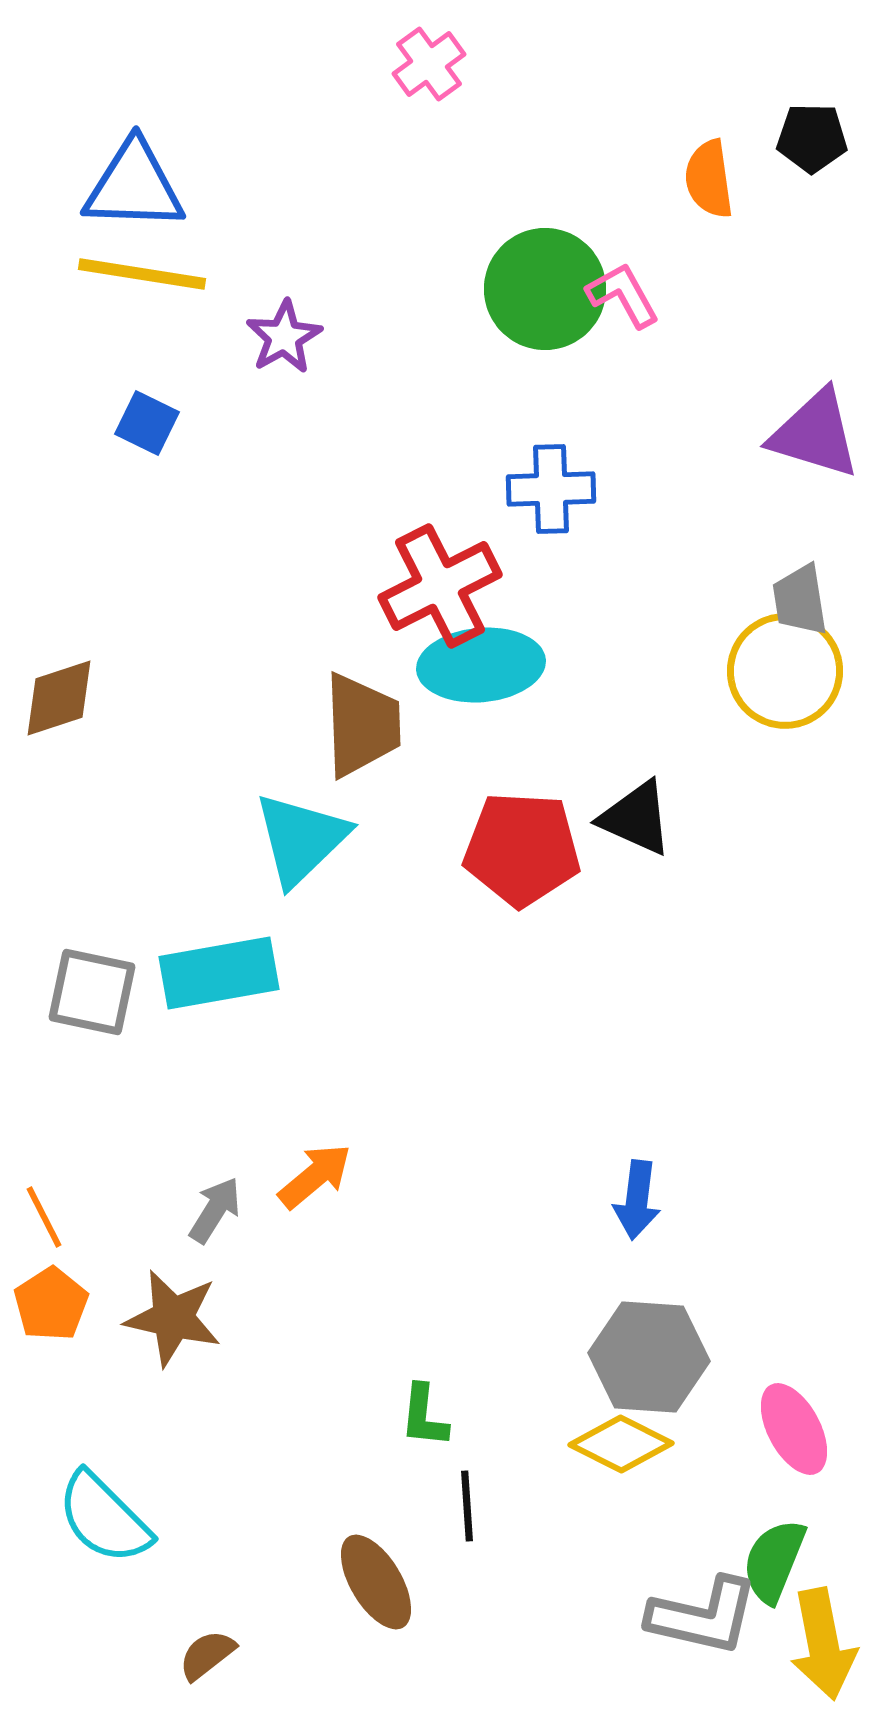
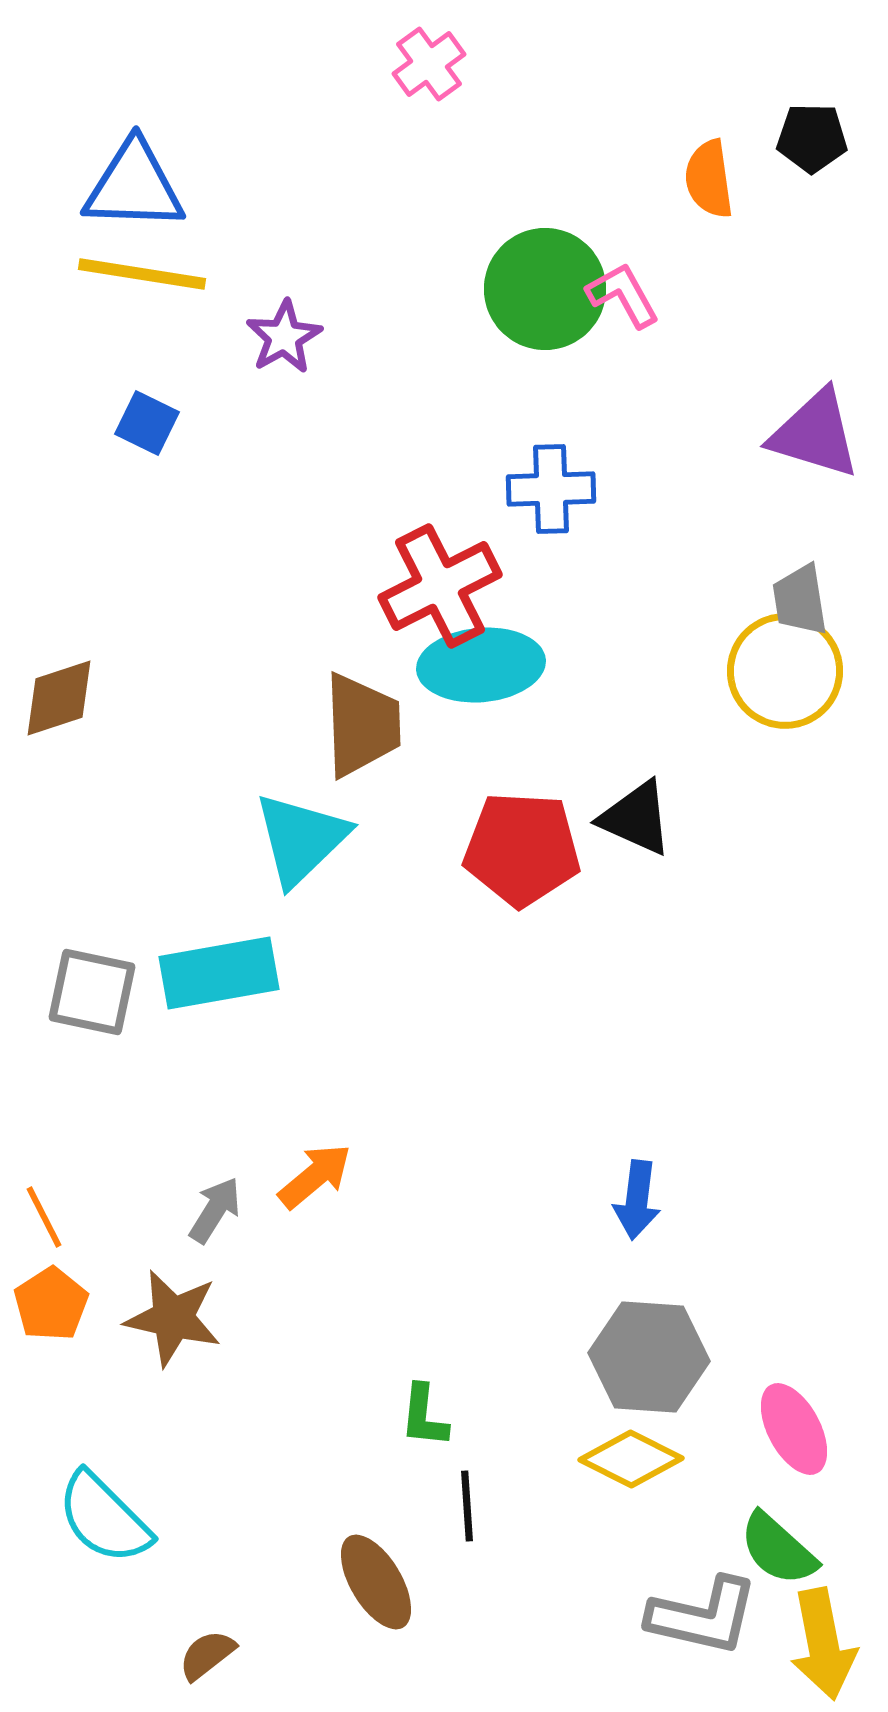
yellow diamond: moved 10 px right, 15 px down
green semicircle: moved 4 px right, 12 px up; rotated 70 degrees counterclockwise
